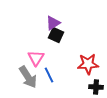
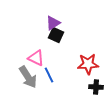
pink triangle: rotated 36 degrees counterclockwise
